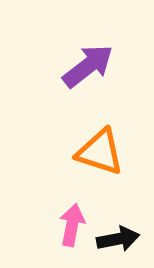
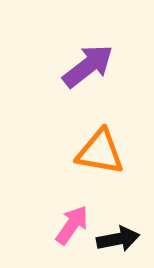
orange triangle: rotated 8 degrees counterclockwise
pink arrow: rotated 24 degrees clockwise
